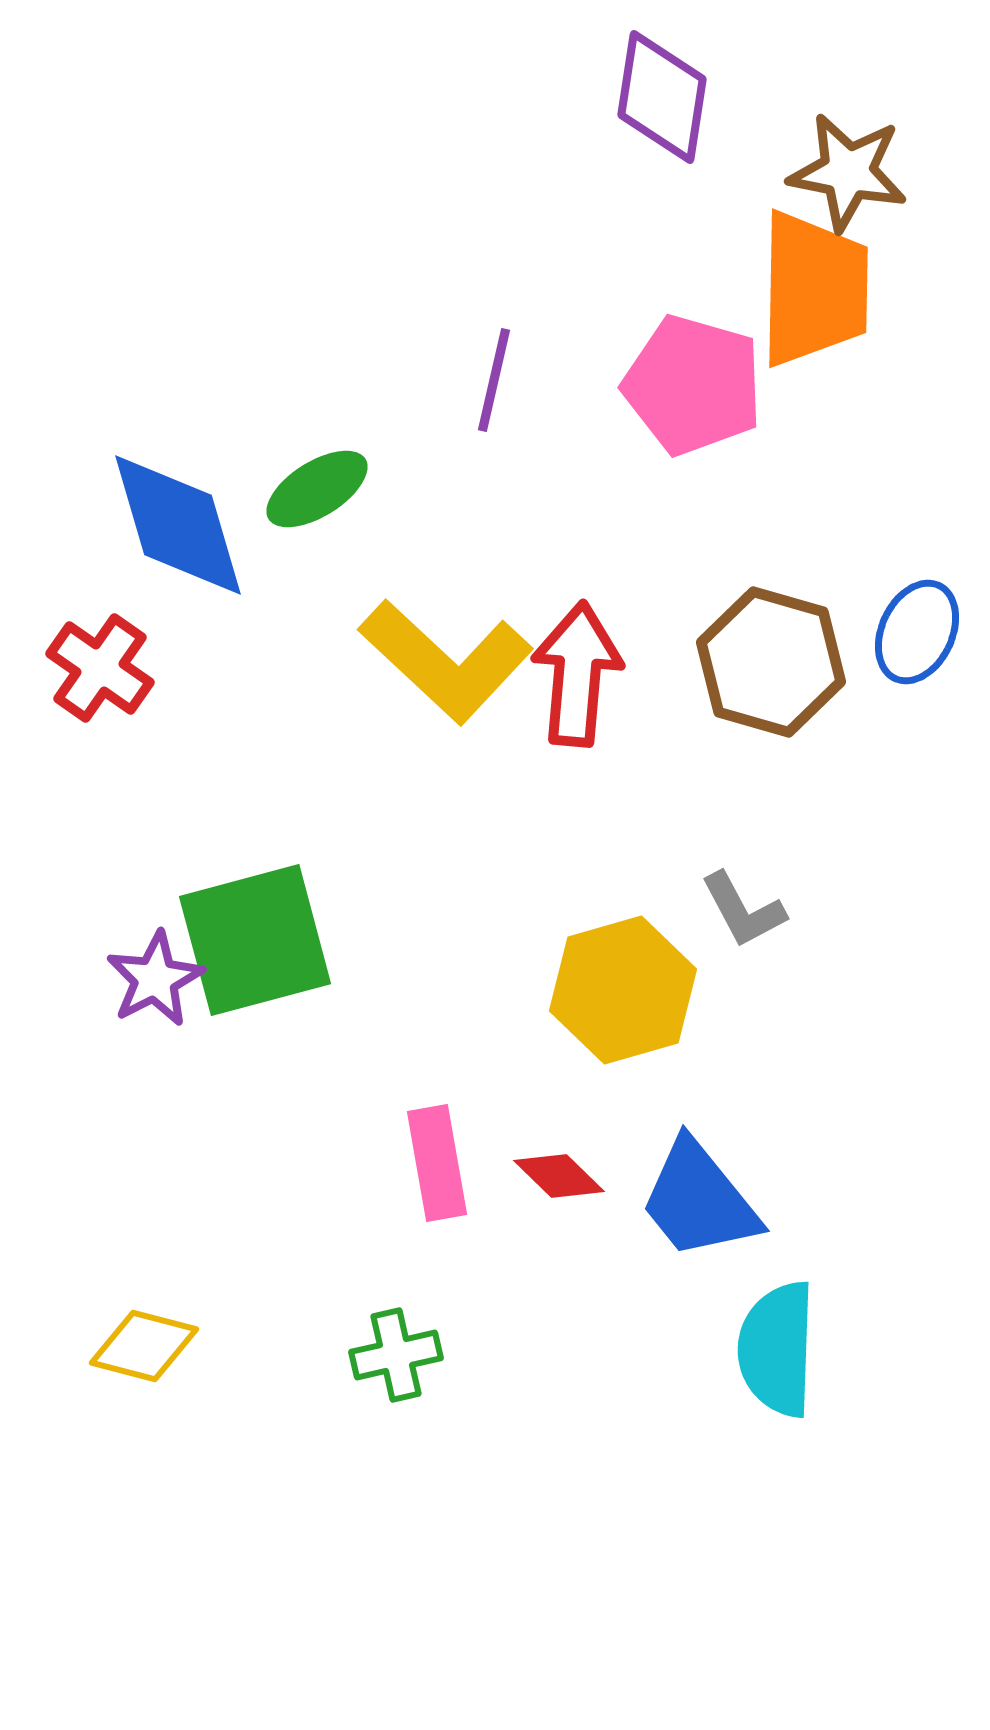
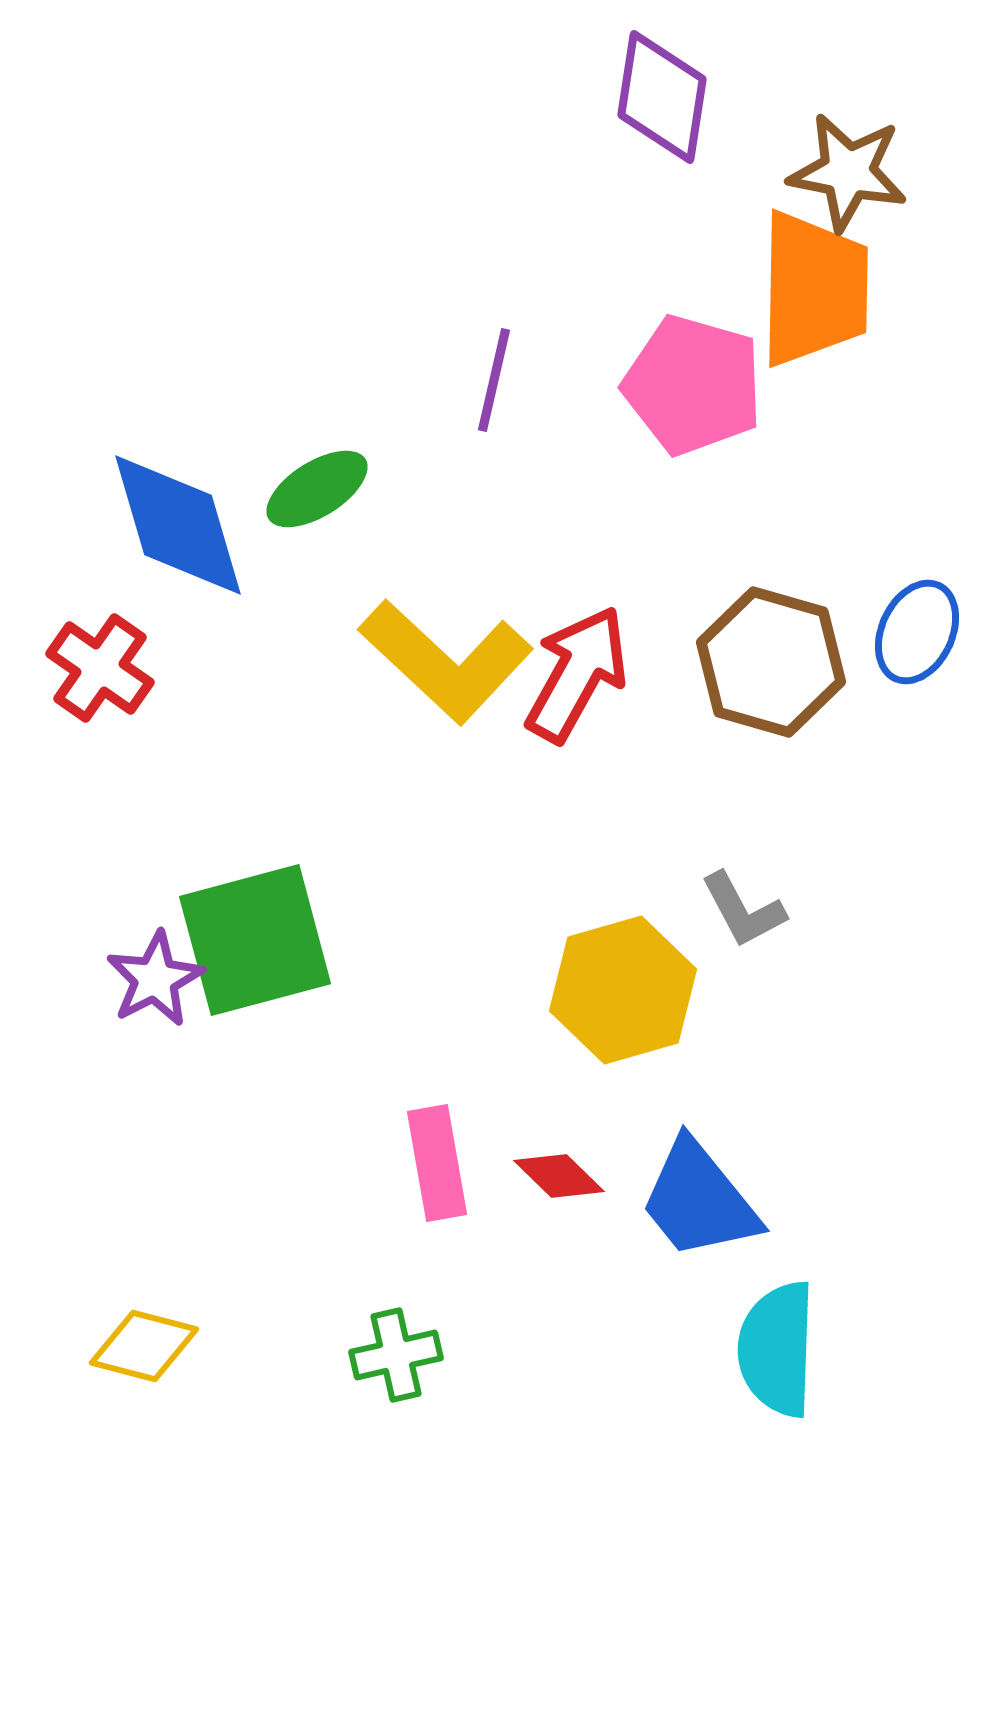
red arrow: rotated 24 degrees clockwise
